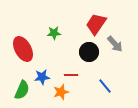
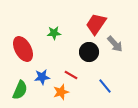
red line: rotated 32 degrees clockwise
green semicircle: moved 2 px left
